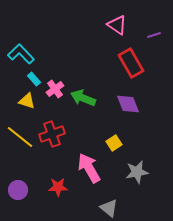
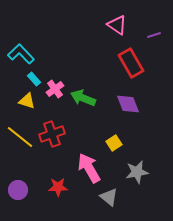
gray triangle: moved 11 px up
